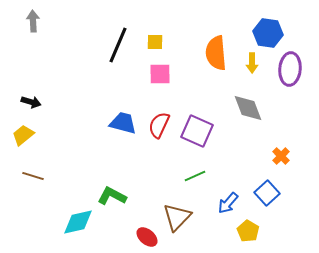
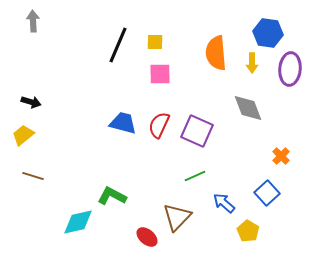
blue arrow: moved 4 px left; rotated 90 degrees clockwise
